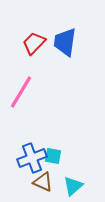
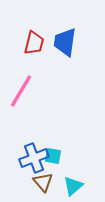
red trapezoid: rotated 150 degrees clockwise
pink line: moved 1 px up
blue cross: moved 2 px right
brown triangle: rotated 25 degrees clockwise
